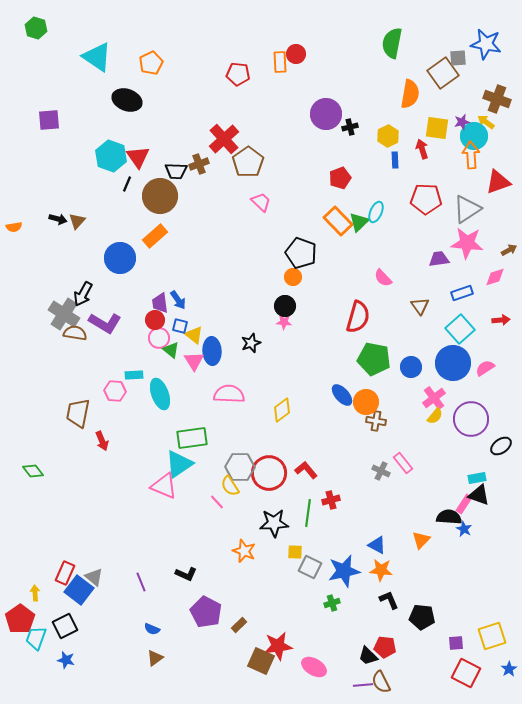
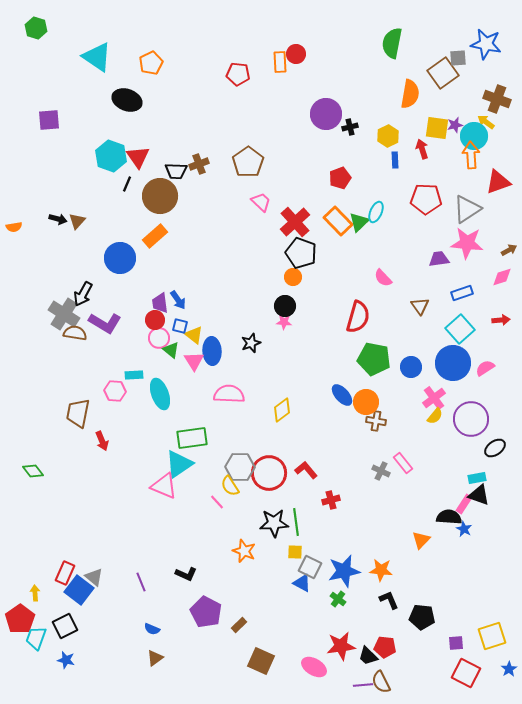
purple star at (462, 122): moved 7 px left, 3 px down
red cross at (224, 139): moved 71 px right, 83 px down
pink diamond at (495, 277): moved 7 px right
black ellipse at (501, 446): moved 6 px left, 2 px down
green line at (308, 513): moved 12 px left, 9 px down; rotated 16 degrees counterclockwise
blue triangle at (377, 545): moved 75 px left, 38 px down
green cross at (332, 603): moved 6 px right, 4 px up; rotated 35 degrees counterclockwise
red star at (278, 646): moved 63 px right
